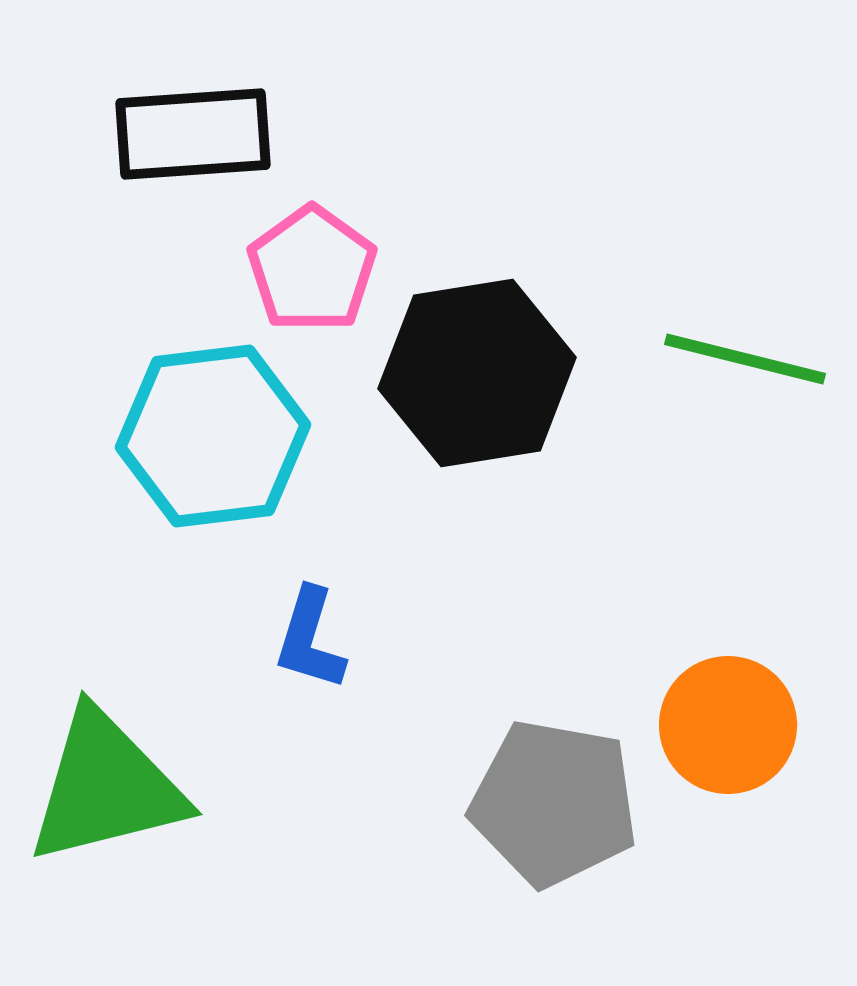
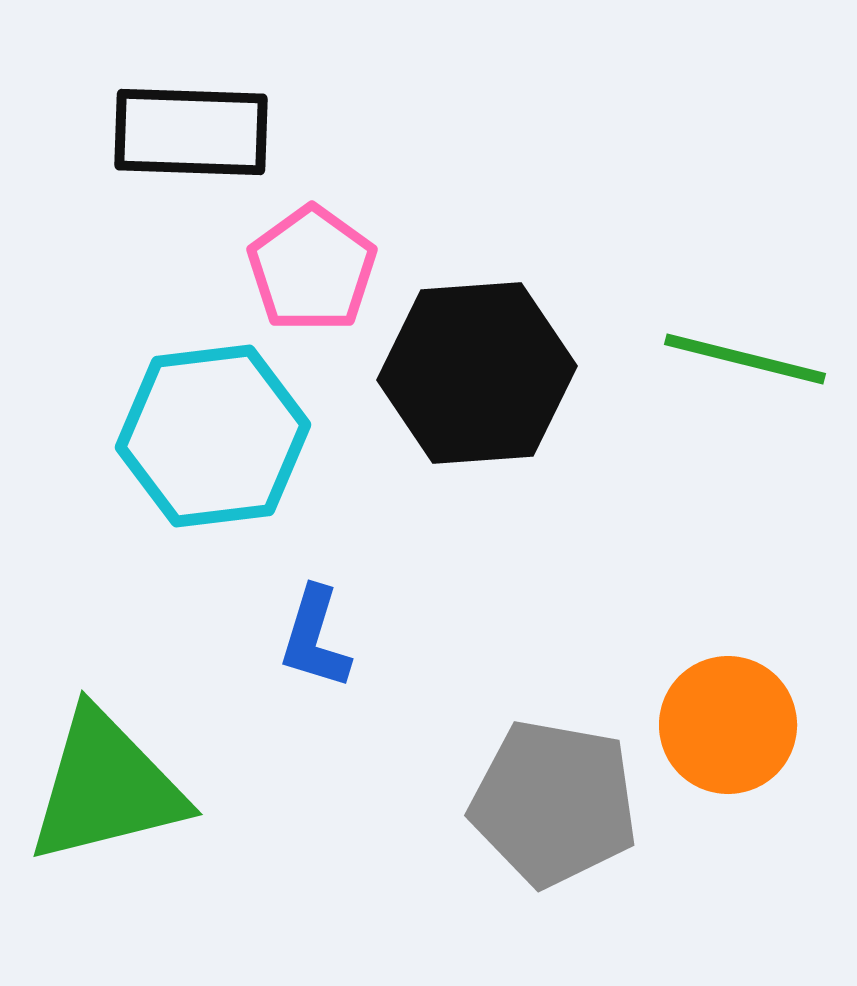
black rectangle: moved 2 px left, 2 px up; rotated 6 degrees clockwise
black hexagon: rotated 5 degrees clockwise
blue L-shape: moved 5 px right, 1 px up
